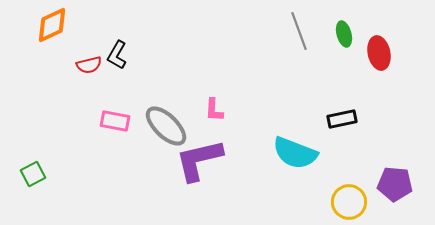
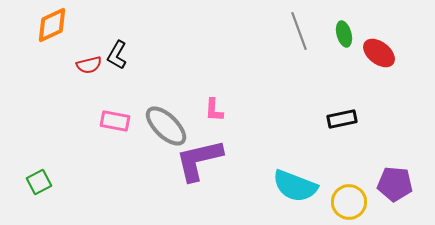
red ellipse: rotated 40 degrees counterclockwise
cyan semicircle: moved 33 px down
green square: moved 6 px right, 8 px down
